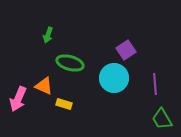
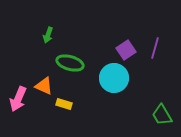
purple line: moved 36 px up; rotated 20 degrees clockwise
green trapezoid: moved 4 px up
